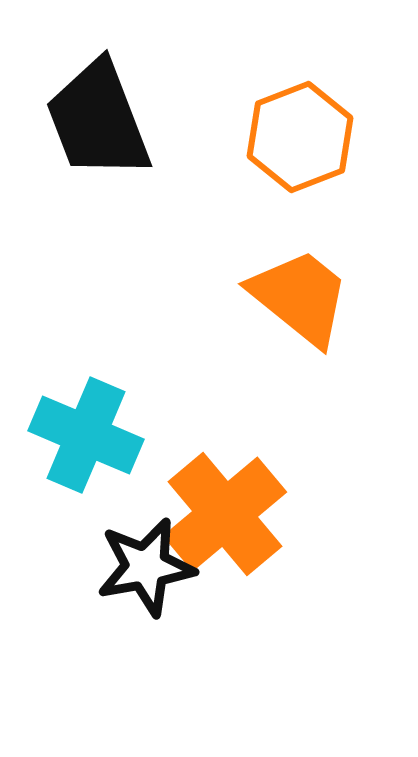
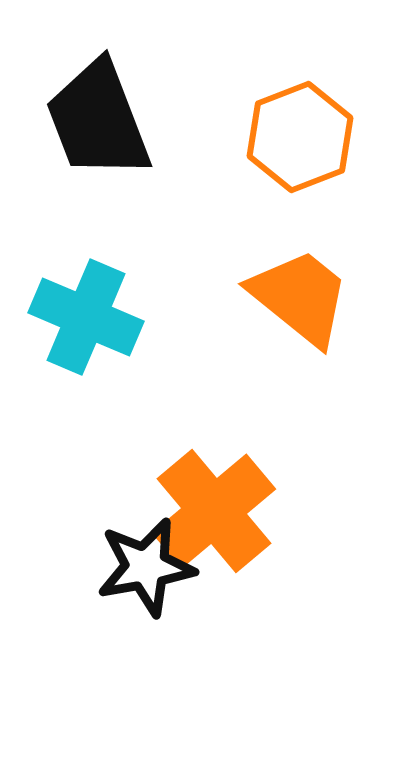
cyan cross: moved 118 px up
orange cross: moved 11 px left, 3 px up
